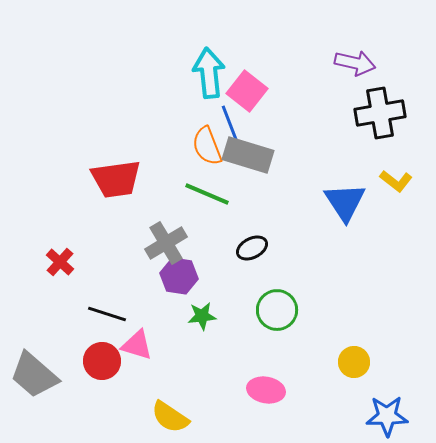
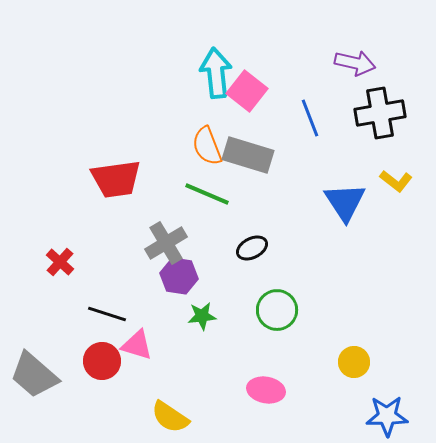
cyan arrow: moved 7 px right
blue line: moved 80 px right, 6 px up
